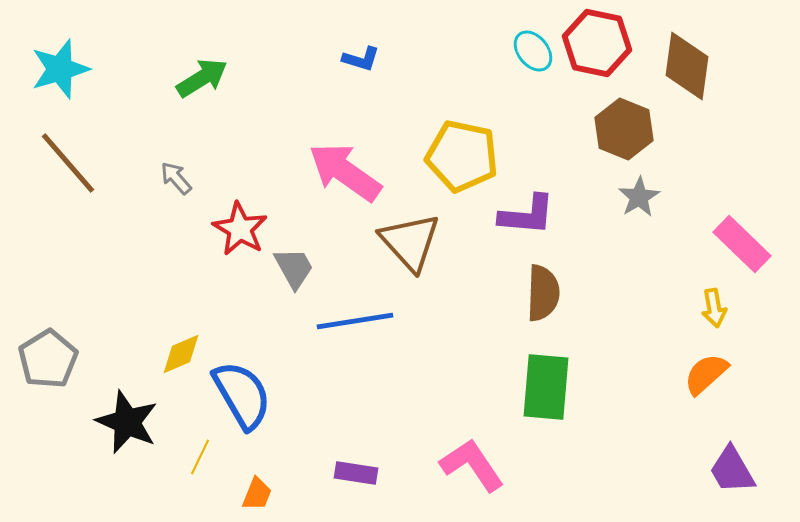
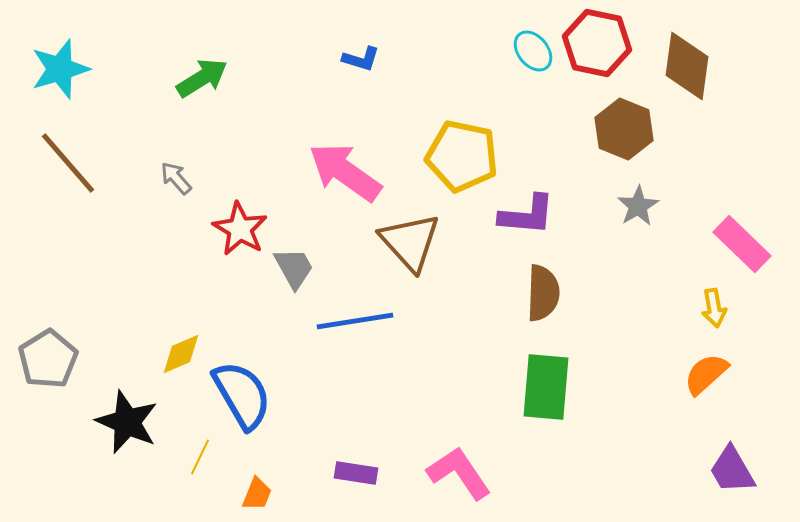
gray star: moved 1 px left, 9 px down
pink L-shape: moved 13 px left, 8 px down
